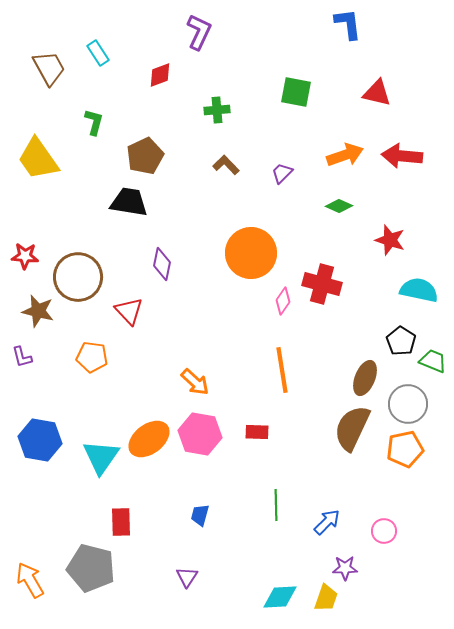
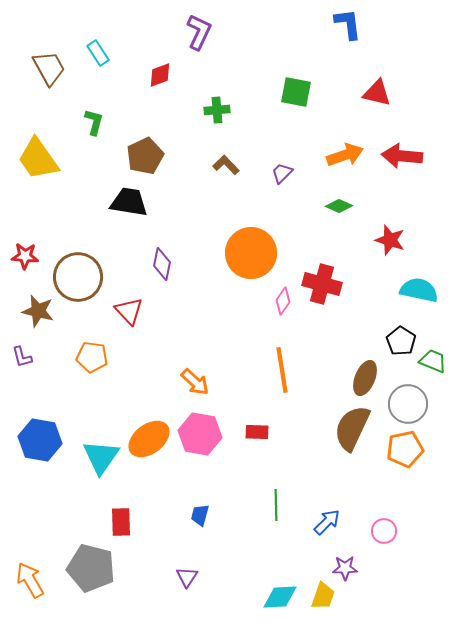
yellow trapezoid at (326, 598): moved 3 px left, 2 px up
